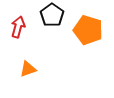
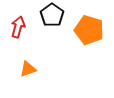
orange pentagon: moved 1 px right
